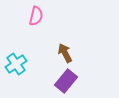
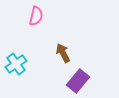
brown arrow: moved 2 px left
purple rectangle: moved 12 px right
